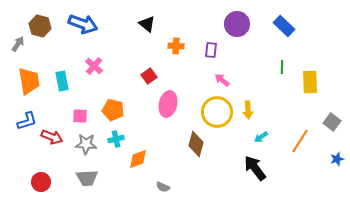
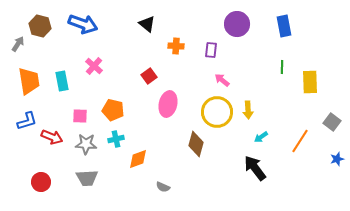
blue rectangle: rotated 35 degrees clockwise
